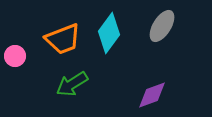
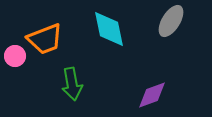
gray ellipse: moved 9 px right, 5 px up
cyan diamond: moved 4 px up; rotated 48 degrees counterclockwise
orange trapezoid: moved 18 px left
green arrow: rotated 68 degrees counterclockwise
